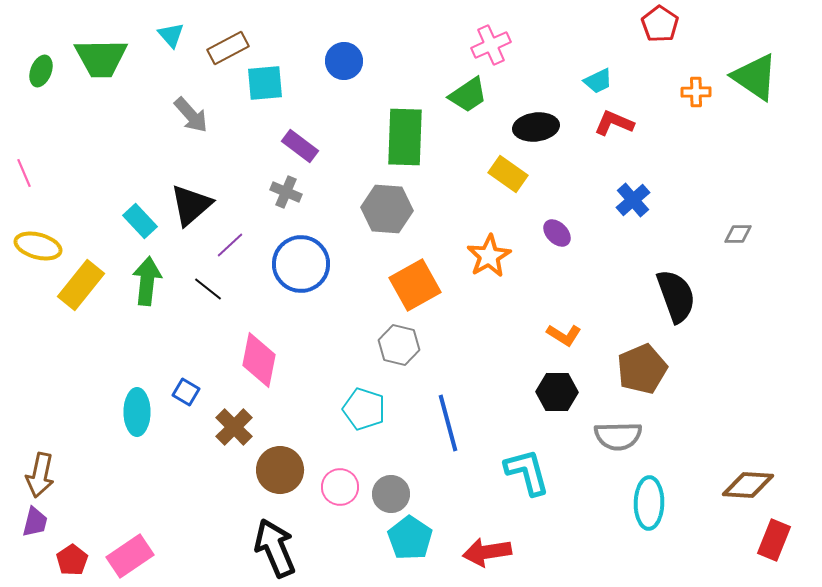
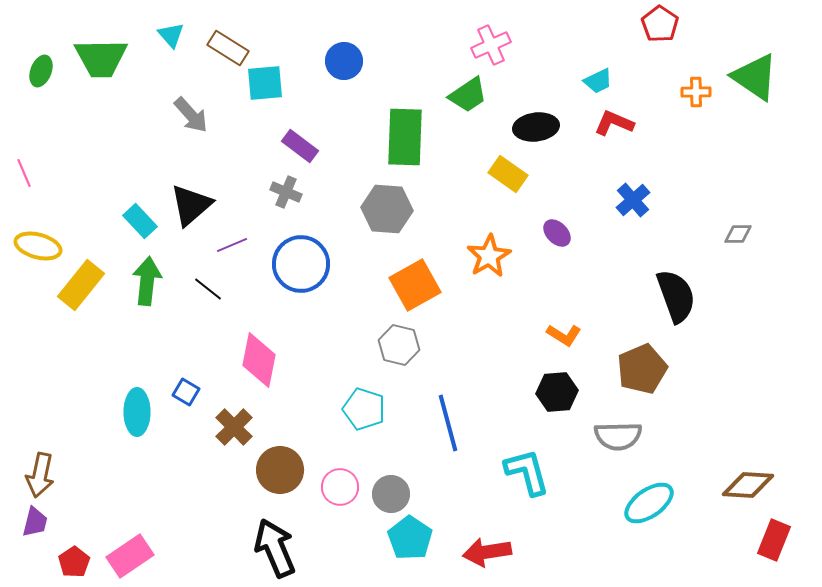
brown rectangle at (228, 48): rotated 60 degrees clockwise
purple line at (230, 245): moved 2 px right; rotated 20 degrees clockwise
black hexagon at (557, 392): rotated 6 degrees counterclockwise
cyan ellipse at (649, 503): rotated 54 degrees clockwise
red pentagon at (72, 560): moved 2 px right, 2 px down
